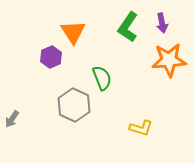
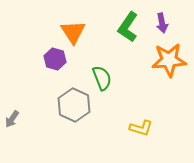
purple hexagon: moved 4 px right, 2 px down; rotated 20 degrees counterclockwise
